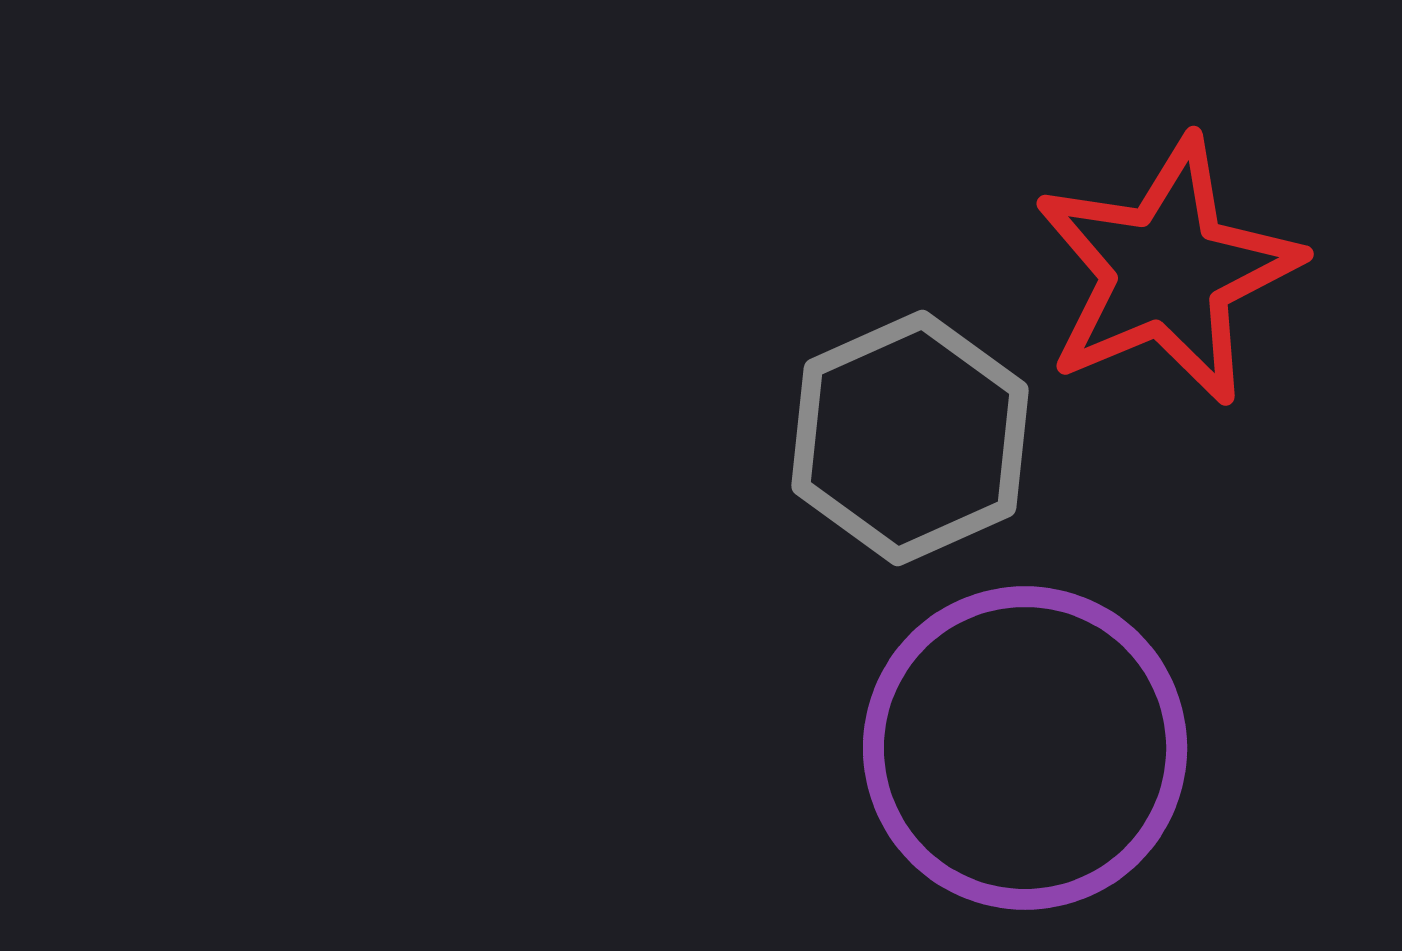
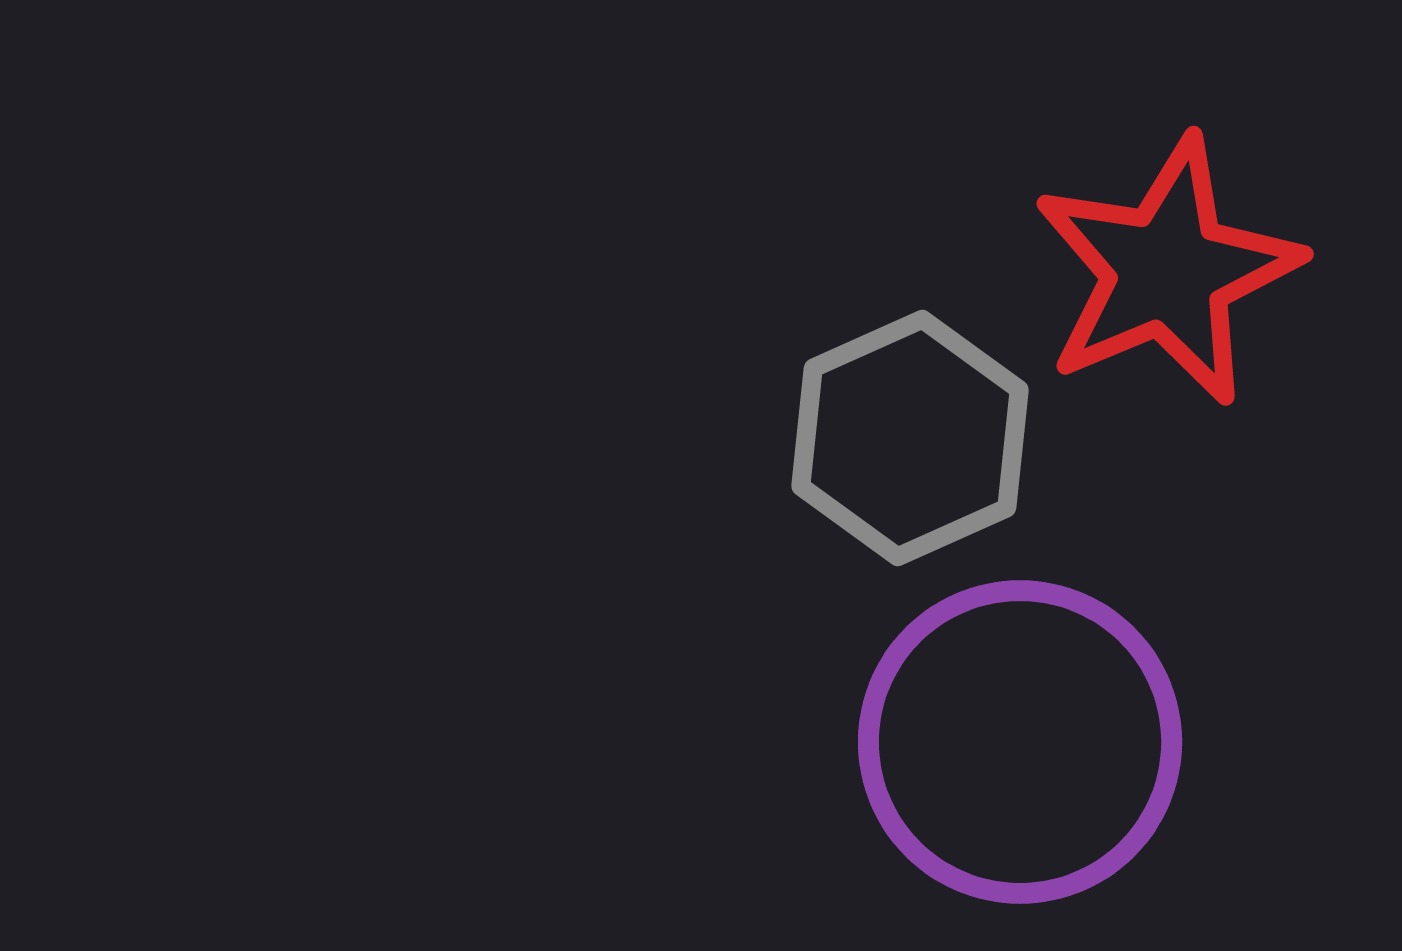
purple circle: moved 5 px left, 6 px up
